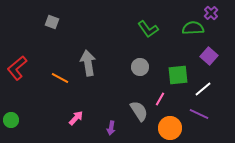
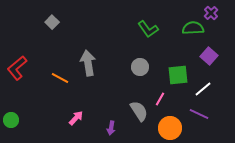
gray square: rotated 24 degrees clockwise
